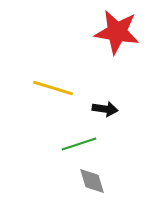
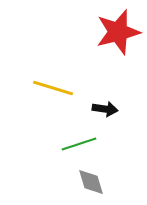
red star: moved 1 px right; rotated 24 degrees counterclockwise
gray diamond: moved 1 px left, 1 px down
